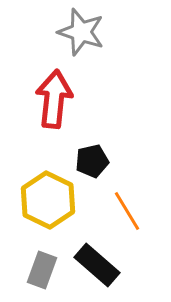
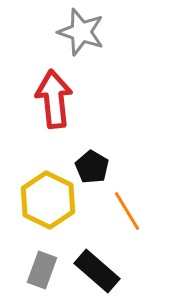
red arrow: rotated 12 degrees counterclockwise
black pentagon: moved 6 px down; rotated 28 degrees counterclockwise
black rectangle: moved 6 px down
